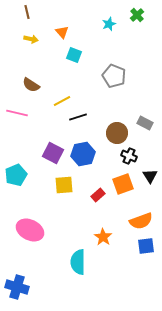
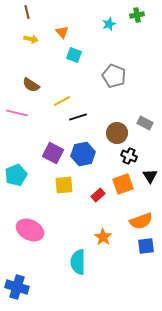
green cross: rotated 32 degrees clockwise
